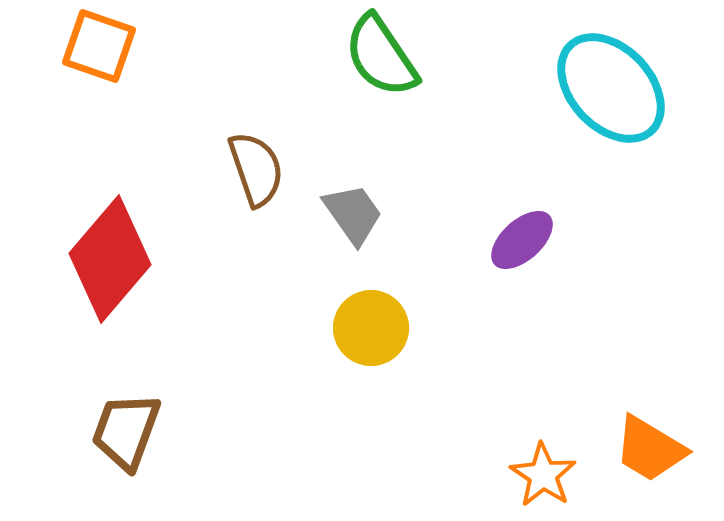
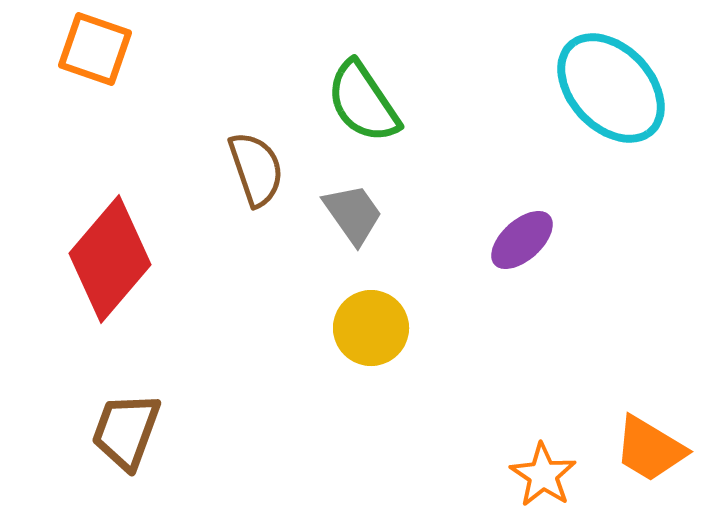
orange square: moved 4 px left, 3 px down
green semicircle: moved 18 px left, 46 px down
